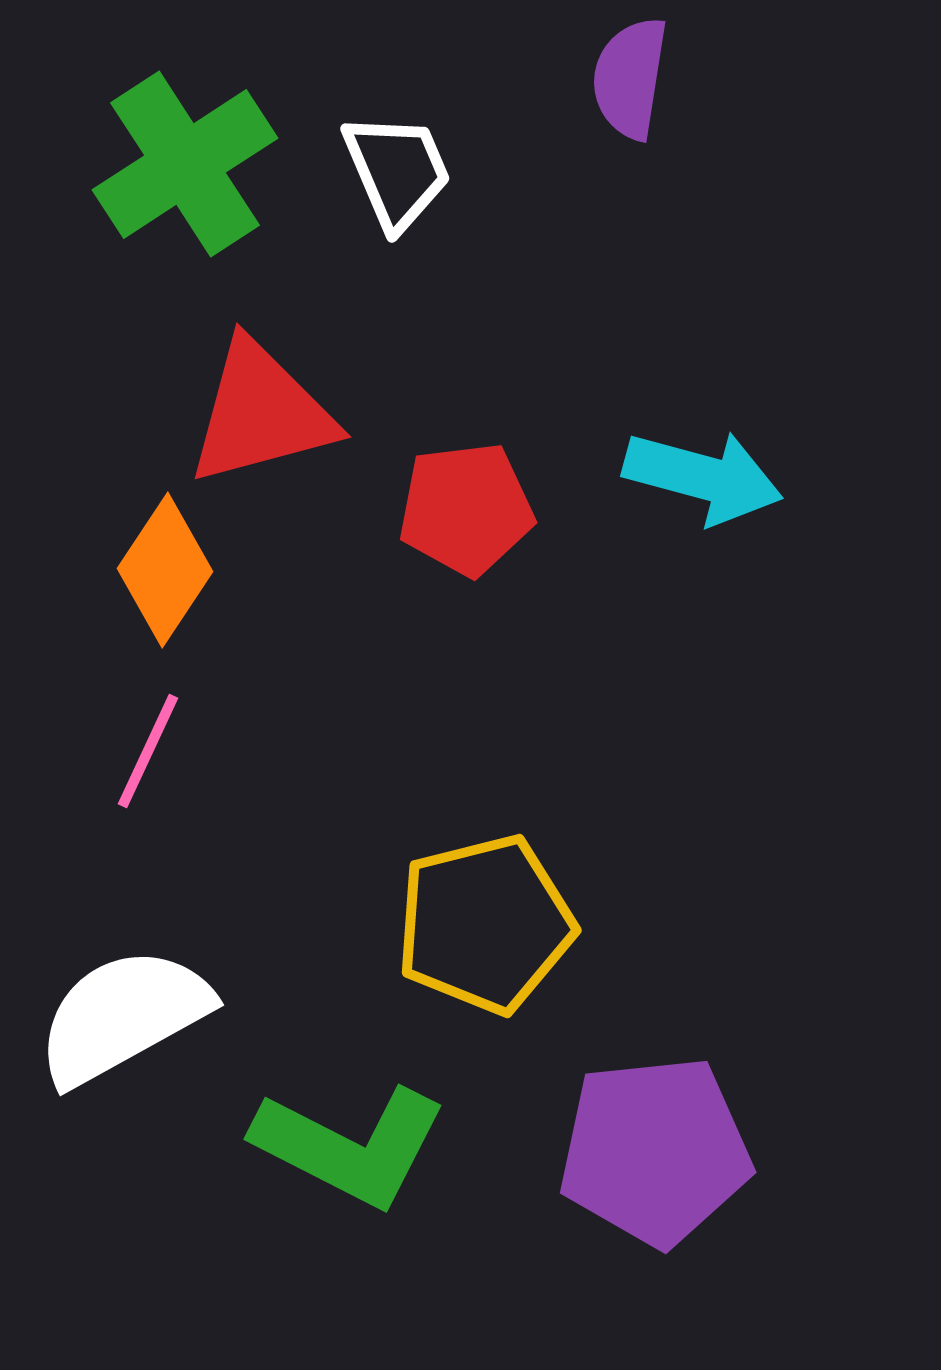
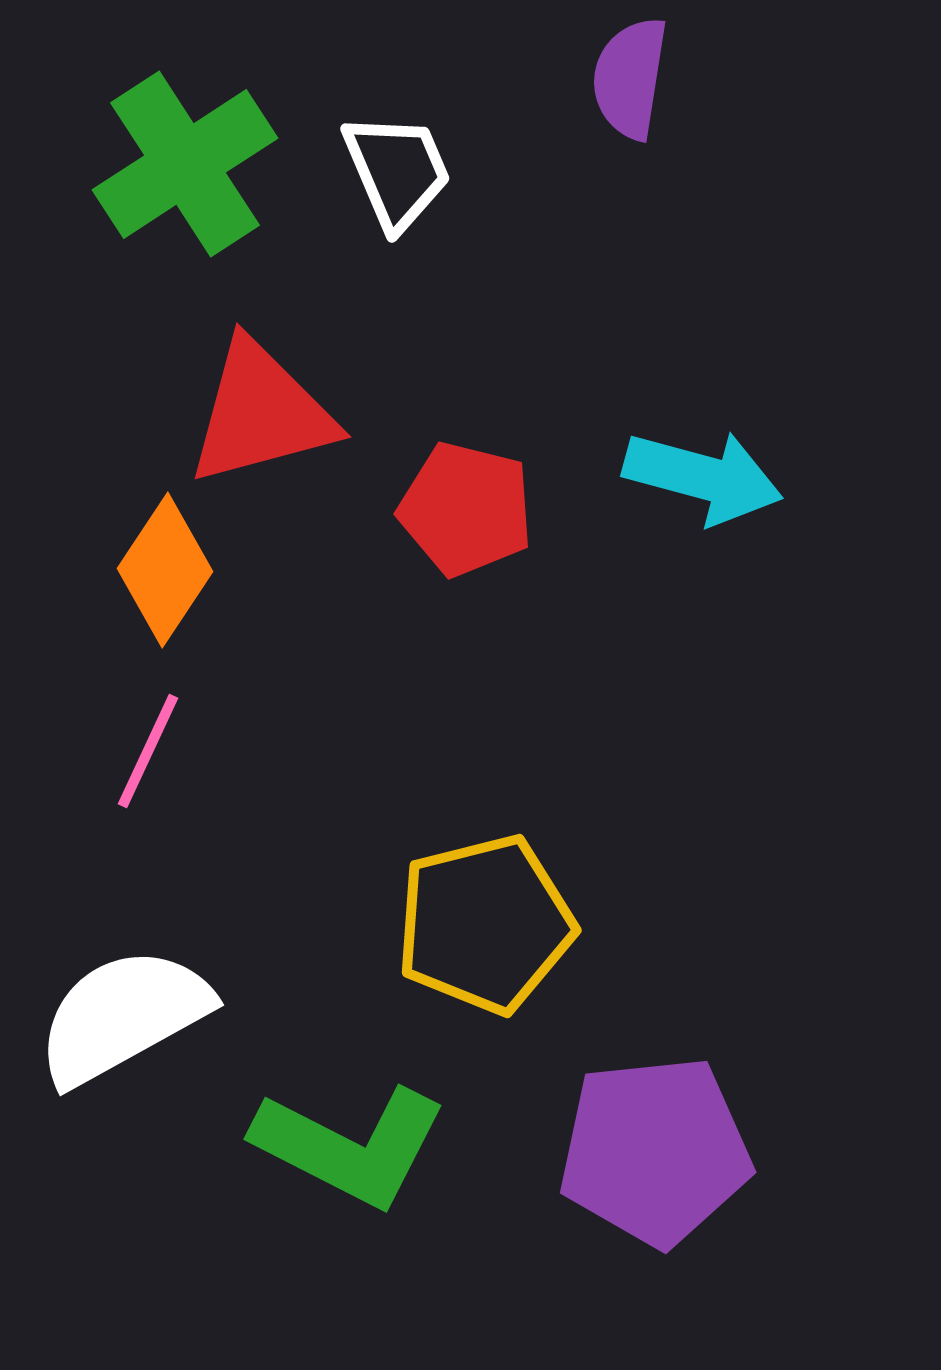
red pentagon: rotated 21 degrees clockwise
